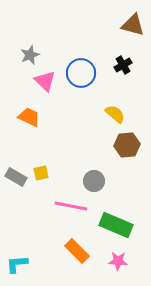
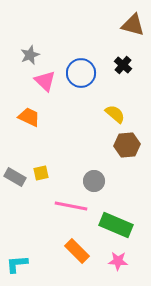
black cross: rotated 18 degrees counterclockwise
gray rectangle: moved 1 px left
